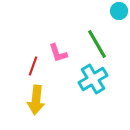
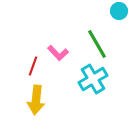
pink L-shape: rotated 25 degrees counterclockwise
